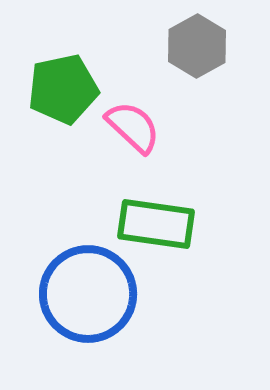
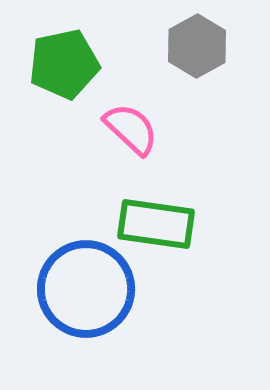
green pentagon: moved 1 px right, 25 px up
pink semicircle: moved 2 px left, 2 px down
blue circle: moved 2 px left, 5 px up
